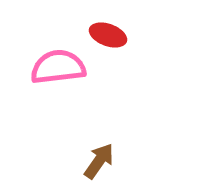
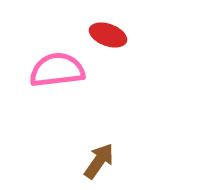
pink semicircle: moved 1 px left, 3 px down
